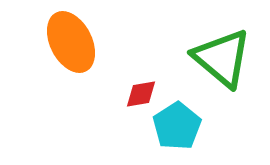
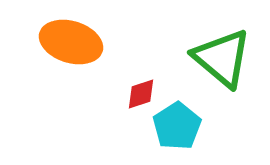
orange ellipse: rotated 46 degrees counterclockwise
red diamond: rotated 8 degrees counterclockwise
